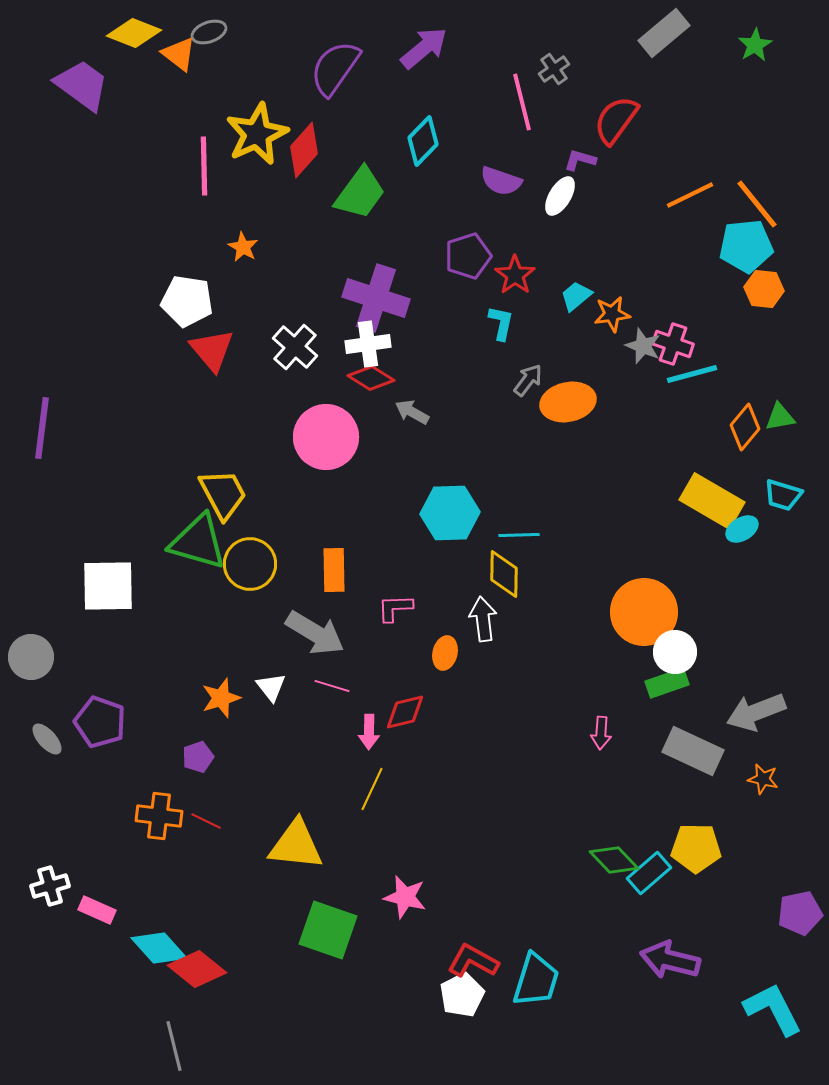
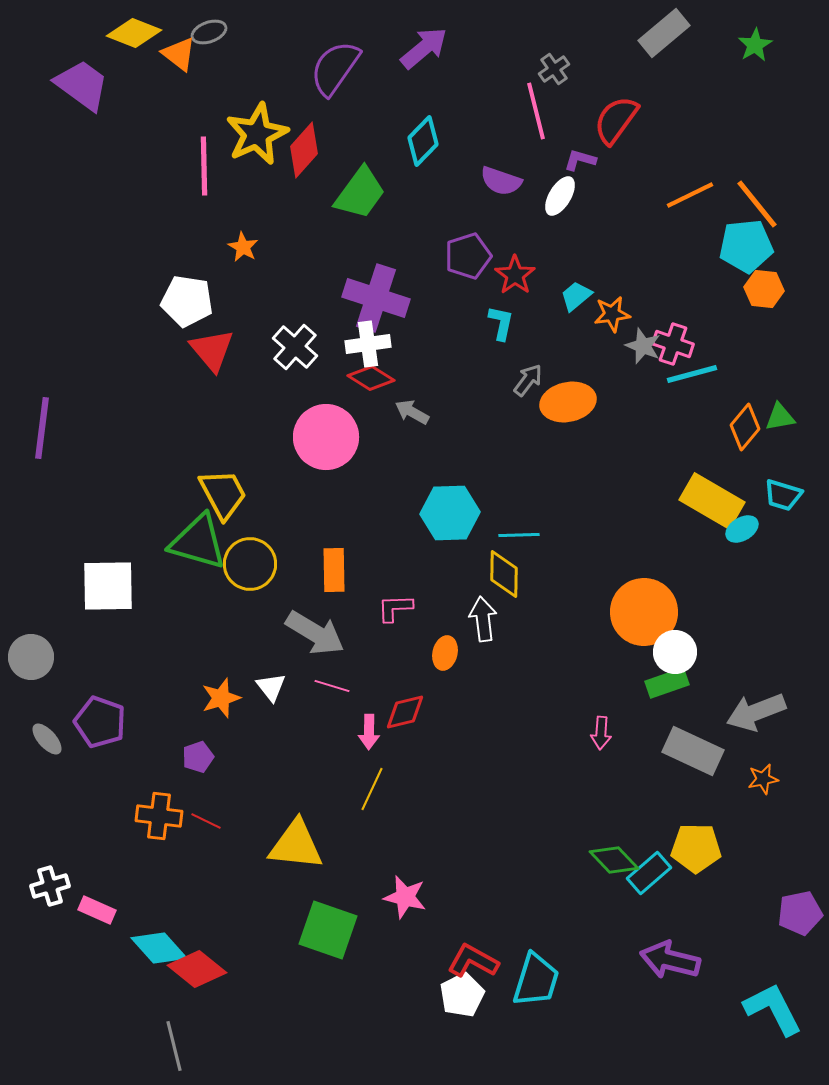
pink line at (522, 102): moved 14 px right, 9 px down
orange star at (763, 779): rotated 24 degrees counterclockwise
